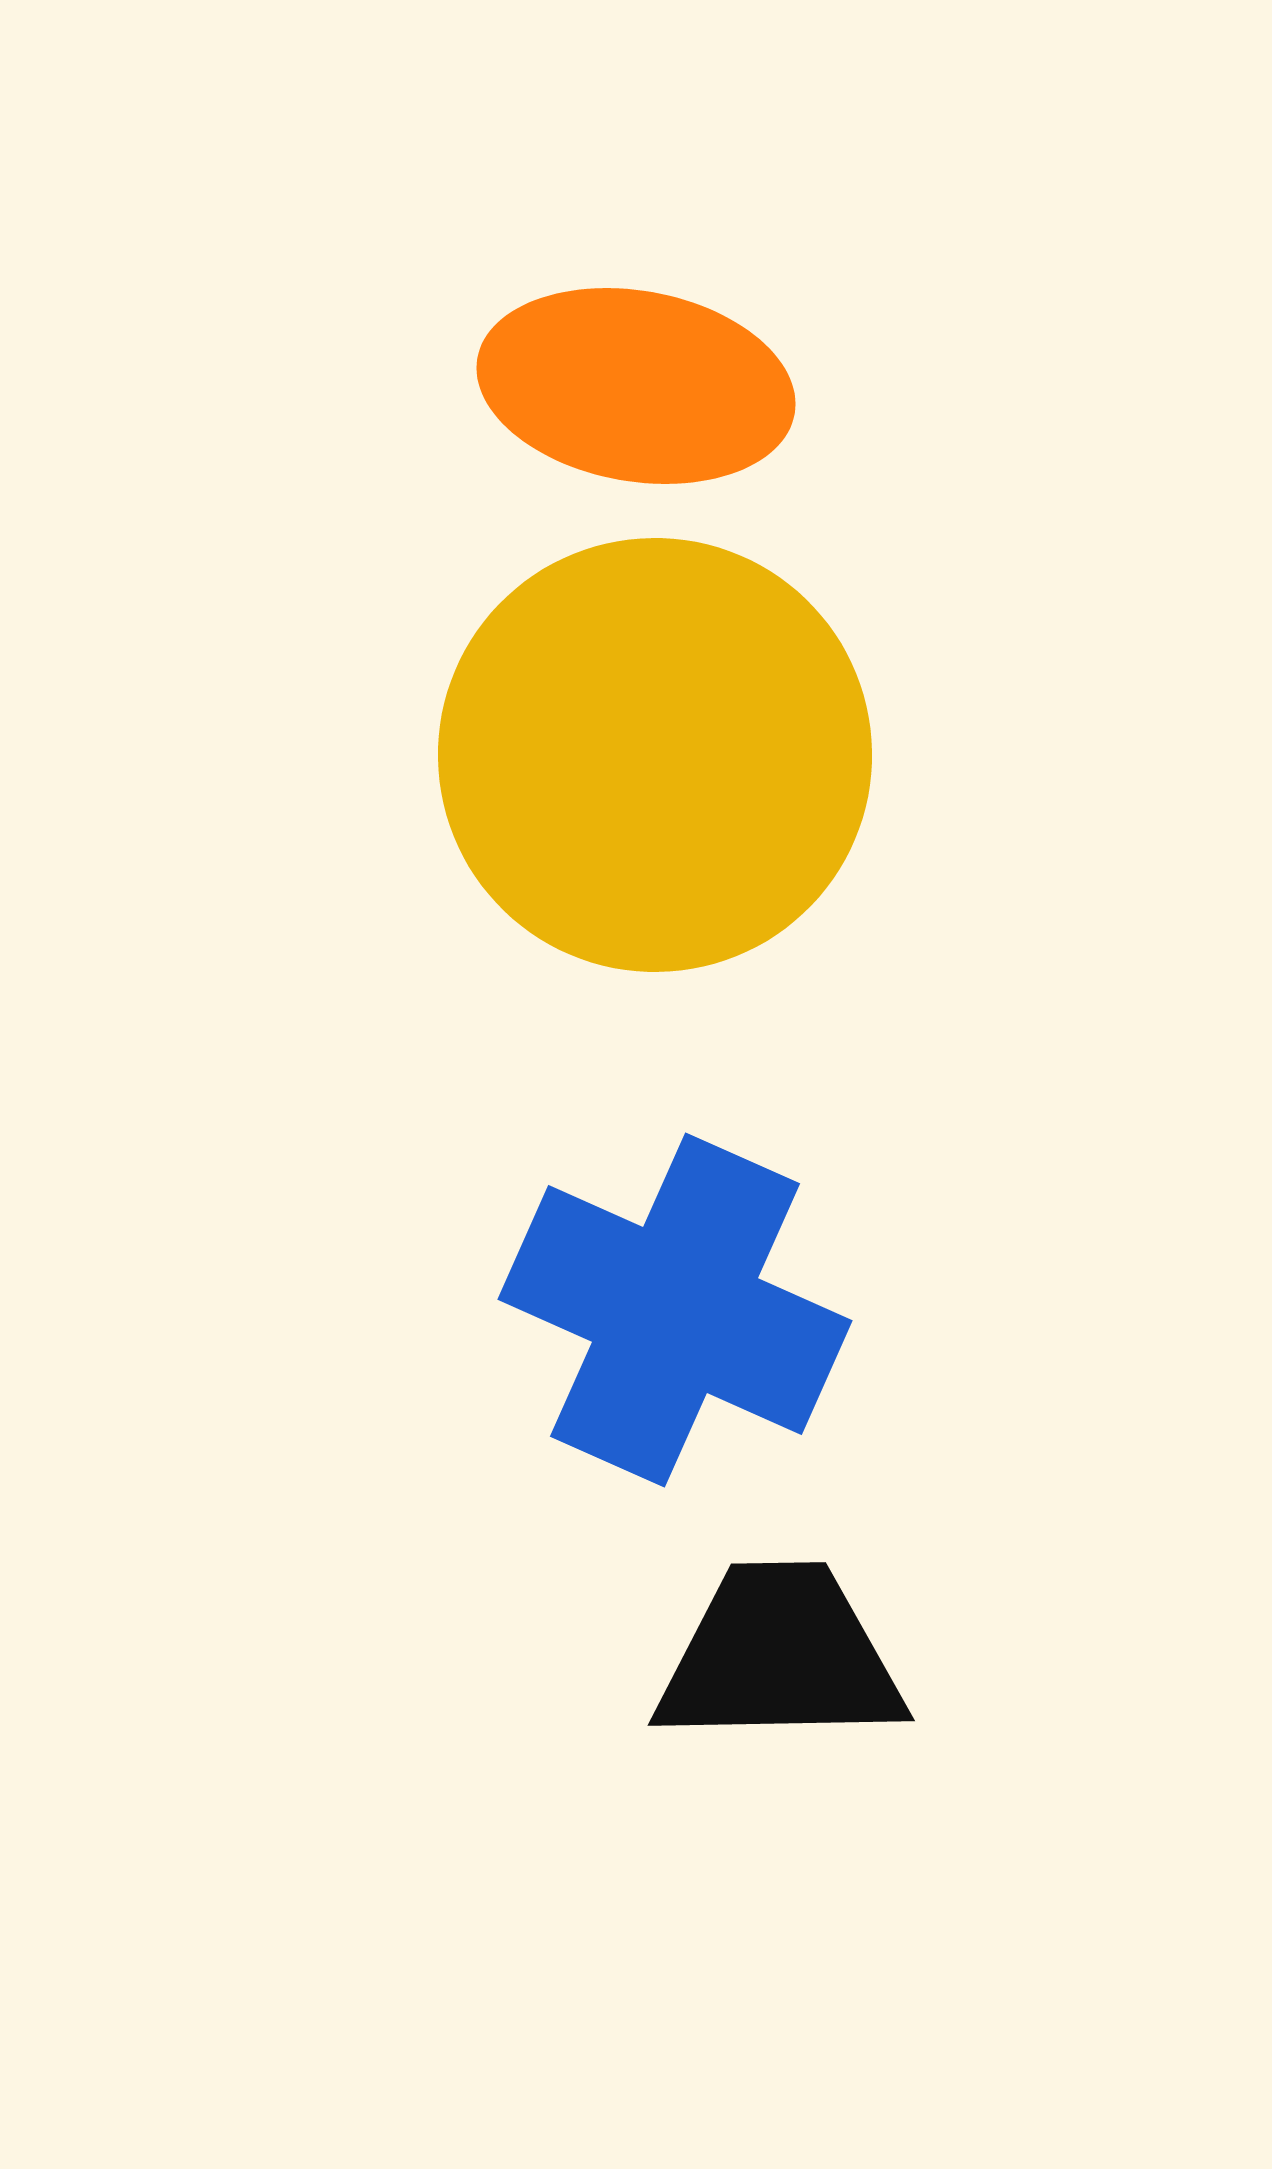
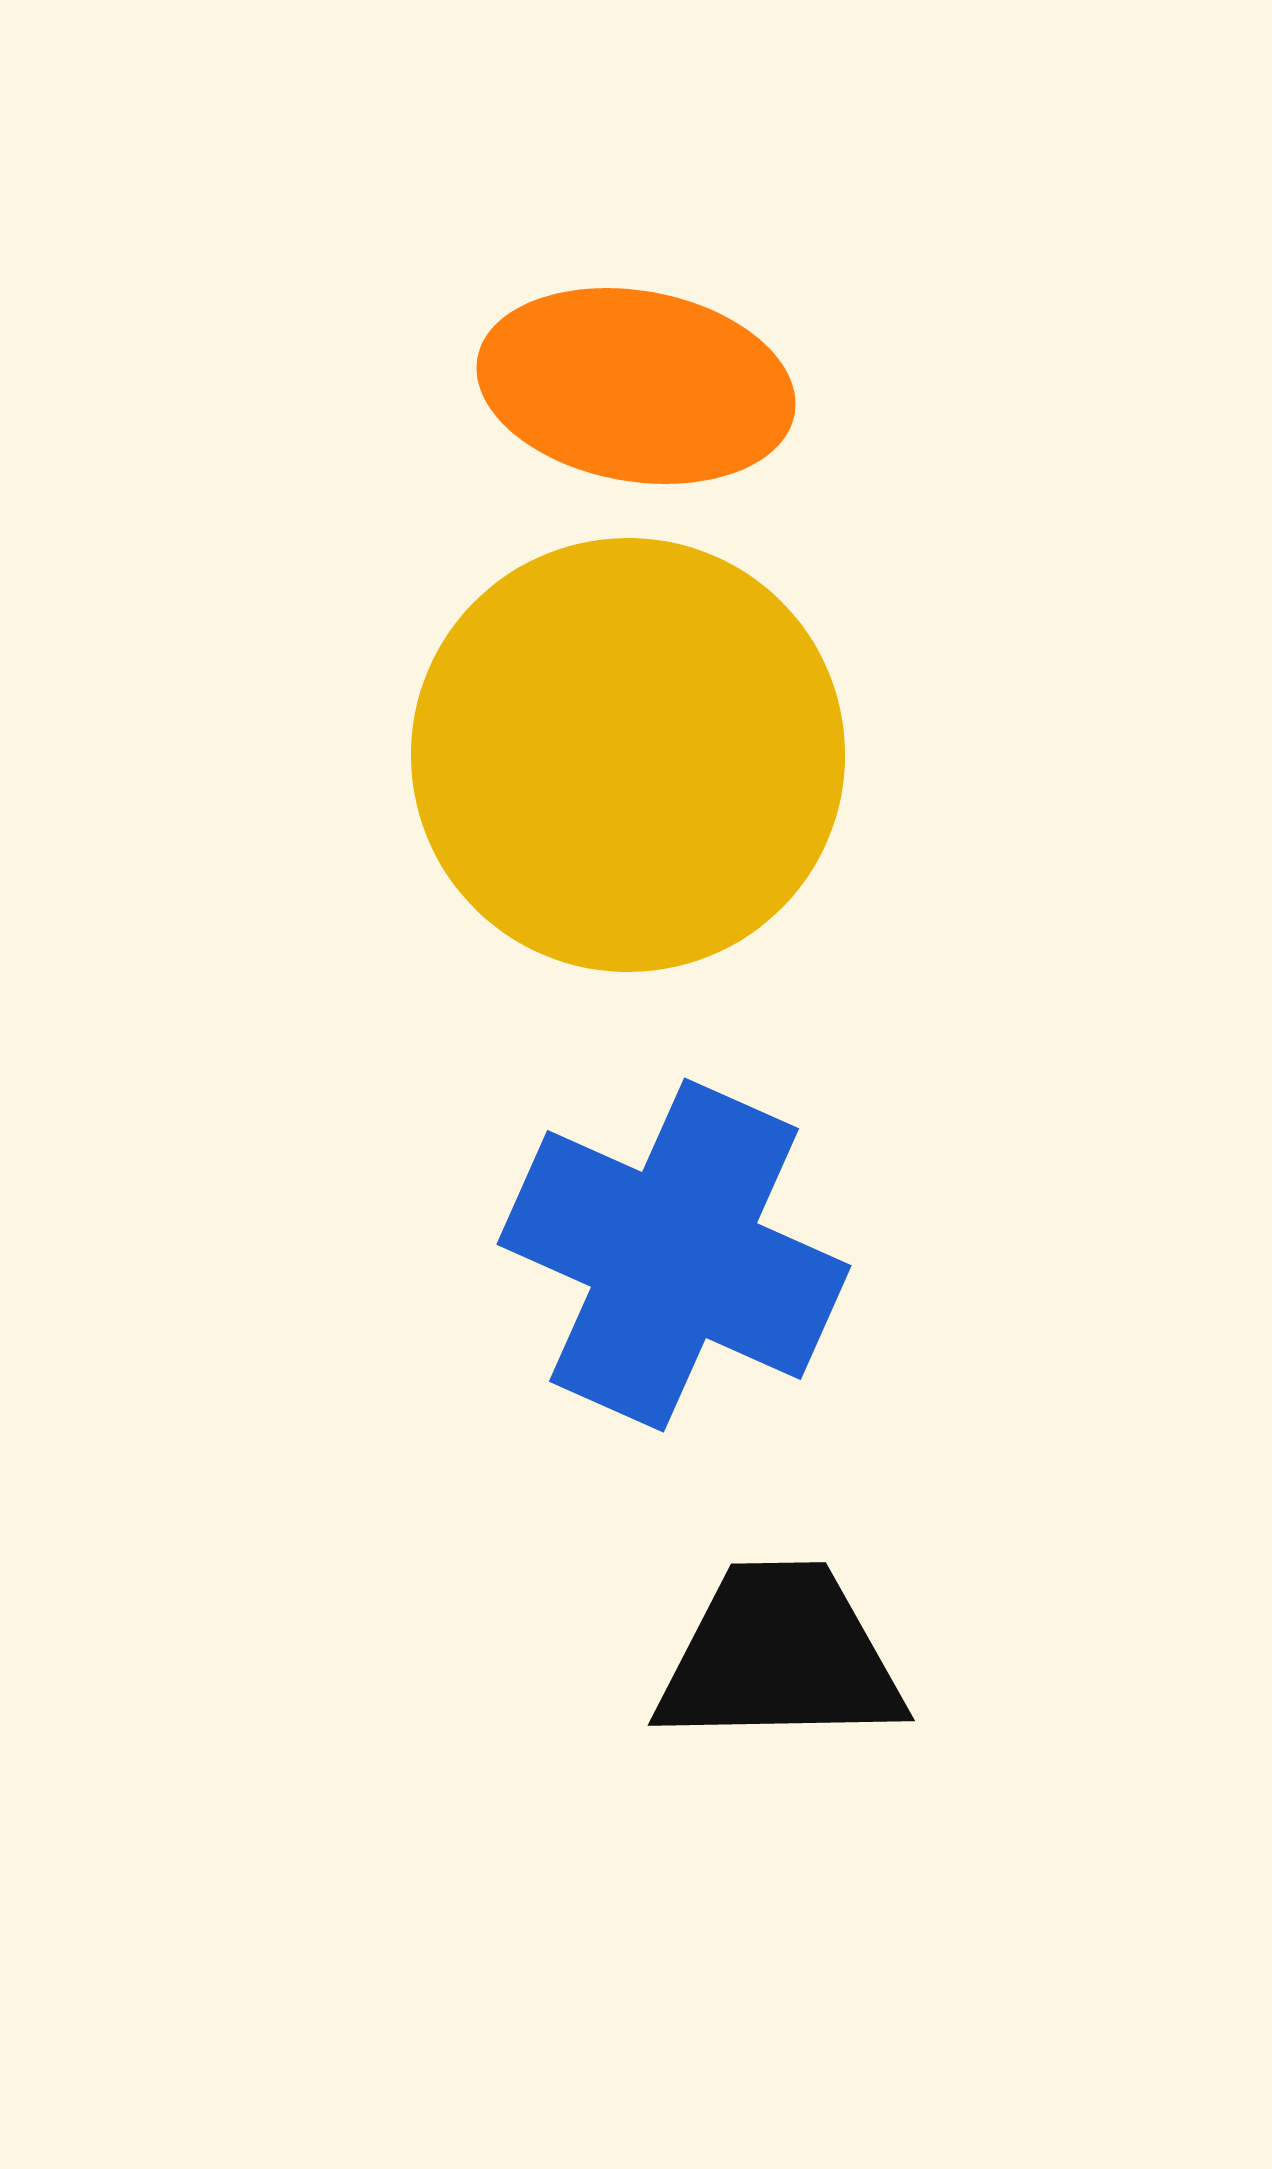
yellow circle: moved 27 px left
blue cross: moved 1 px left, 55 px up
